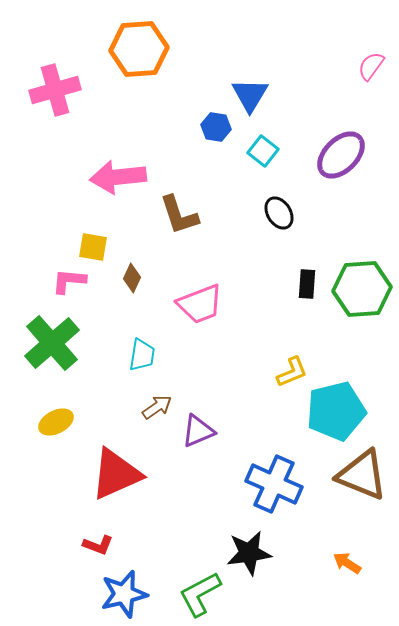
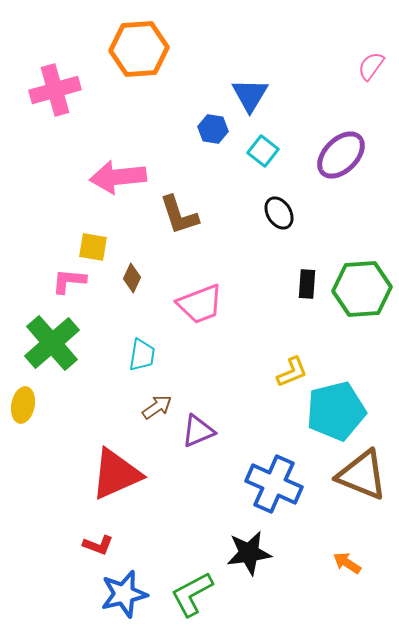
blue hexagon: moved 3 px left, 2 px down
yellow ellipse: moved 33 px left, 17 px up; rotated 52 degrees counterclockwise
green L-shape: moved 8 px left
